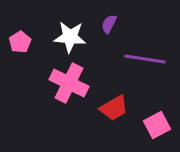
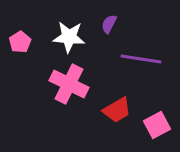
white star: moved 1 px left
purple line: moved 4 px left
pink cross: moved 1 px down
red trapezoid: moved 3 px right, 2 px down
